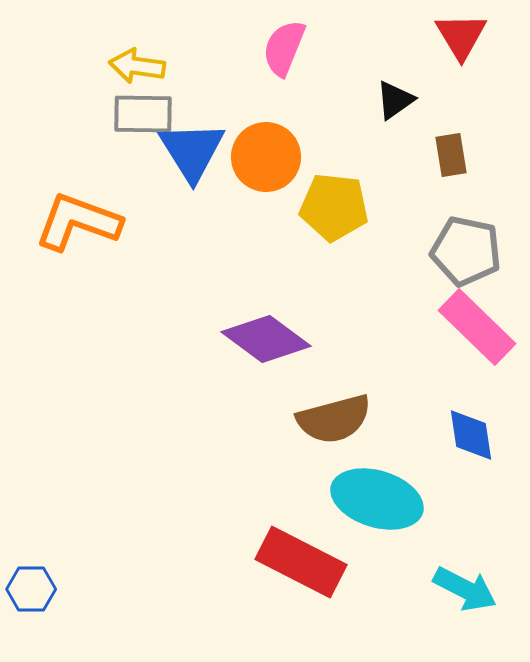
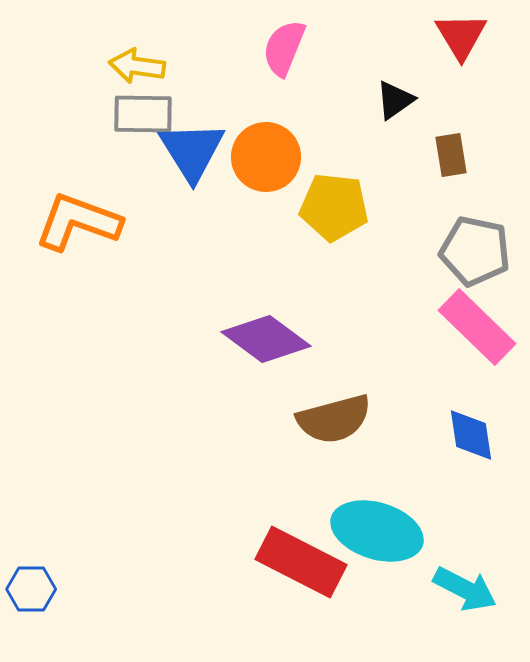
gray pentagon: moved 9 px right
cyan ellipse: moved 32 px down
